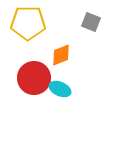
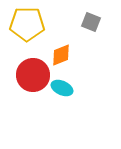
yellow pentagon: moved 1 px left, 1 px down
red circle: moved 1 px left, 3 px up
cyan ellipse: moved 2 px right, 1 px up
